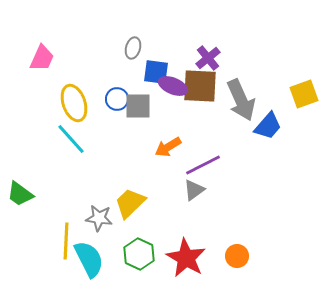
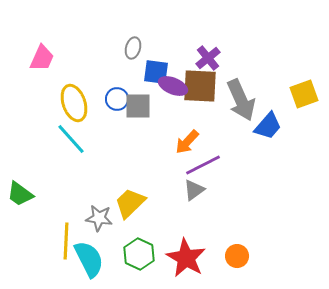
orange arrow: moved 19 px right, 5 px up; rotated 16 degrees counterclockwise
